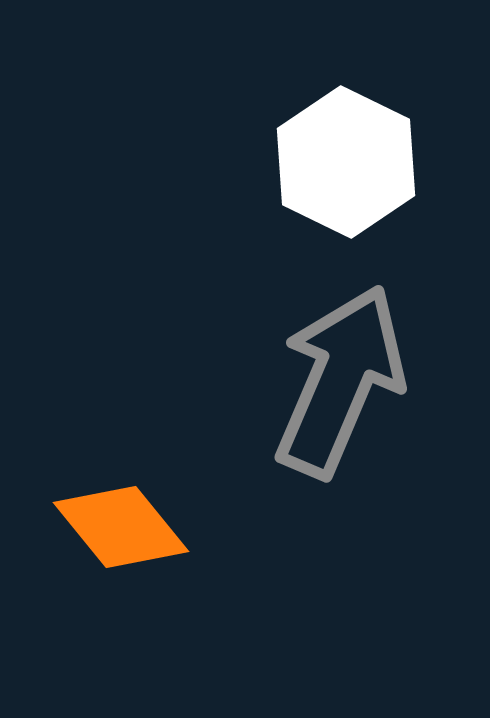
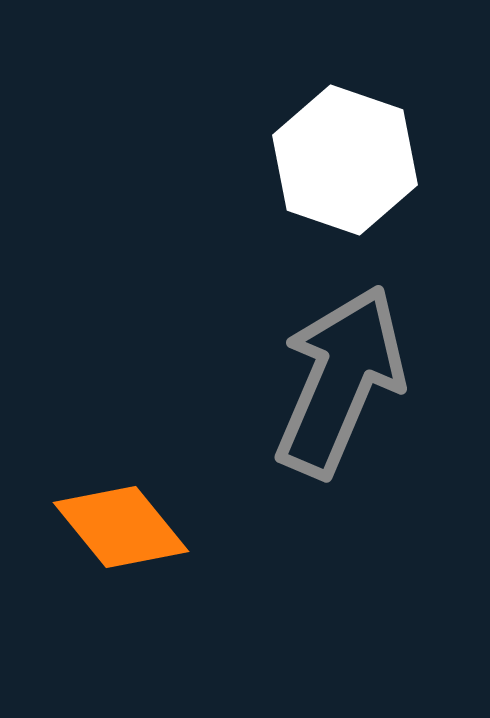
white hexagon: moved 1 px left, 2 px up; rotated 7 degrees counterclockwise
